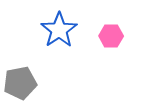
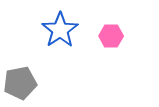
blue star: moved 1 px right
